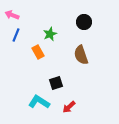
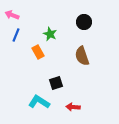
green star: rotated 24 degrees counterclockwise
brown semicircle: moved 1 px right, 1 px down
red arrow: moved 4 px right; rotated 48 degrees clockwise
